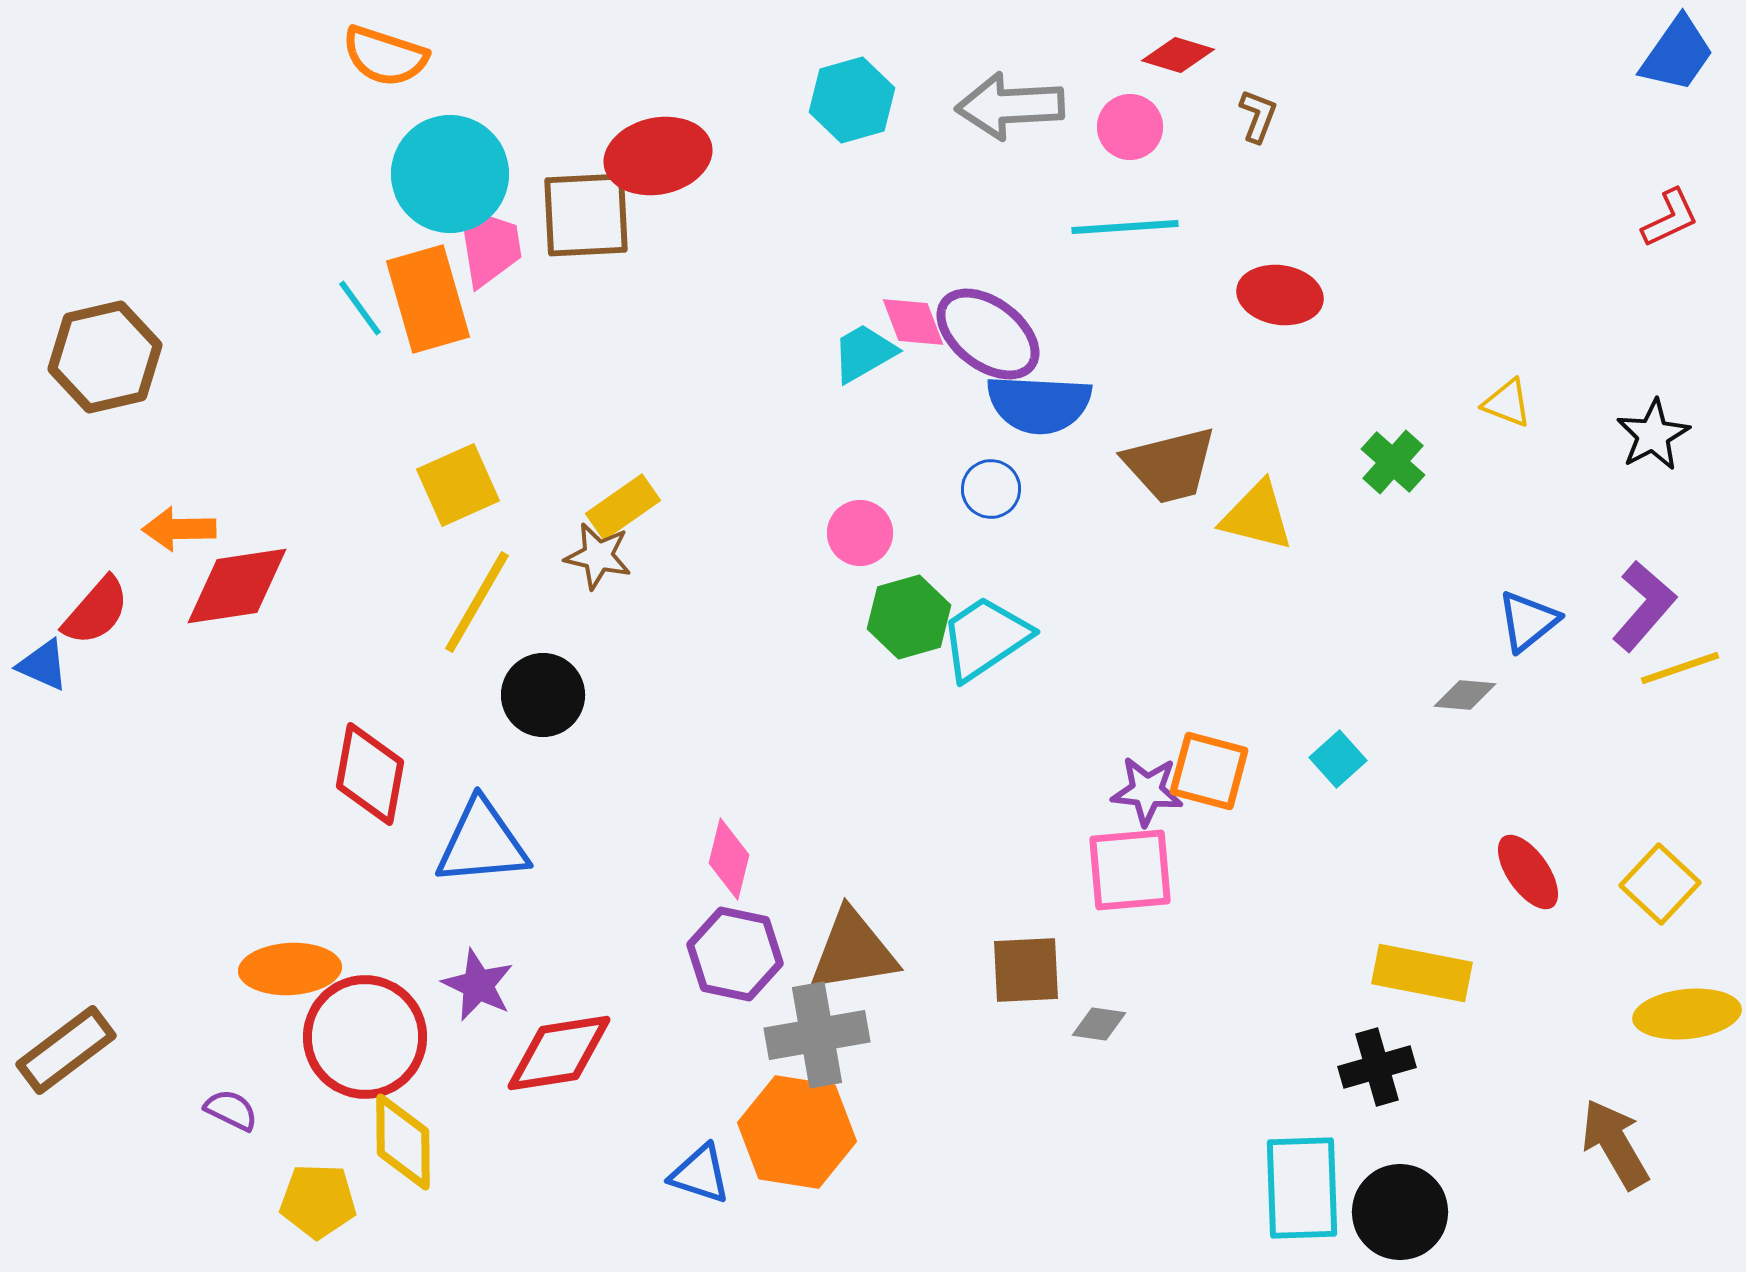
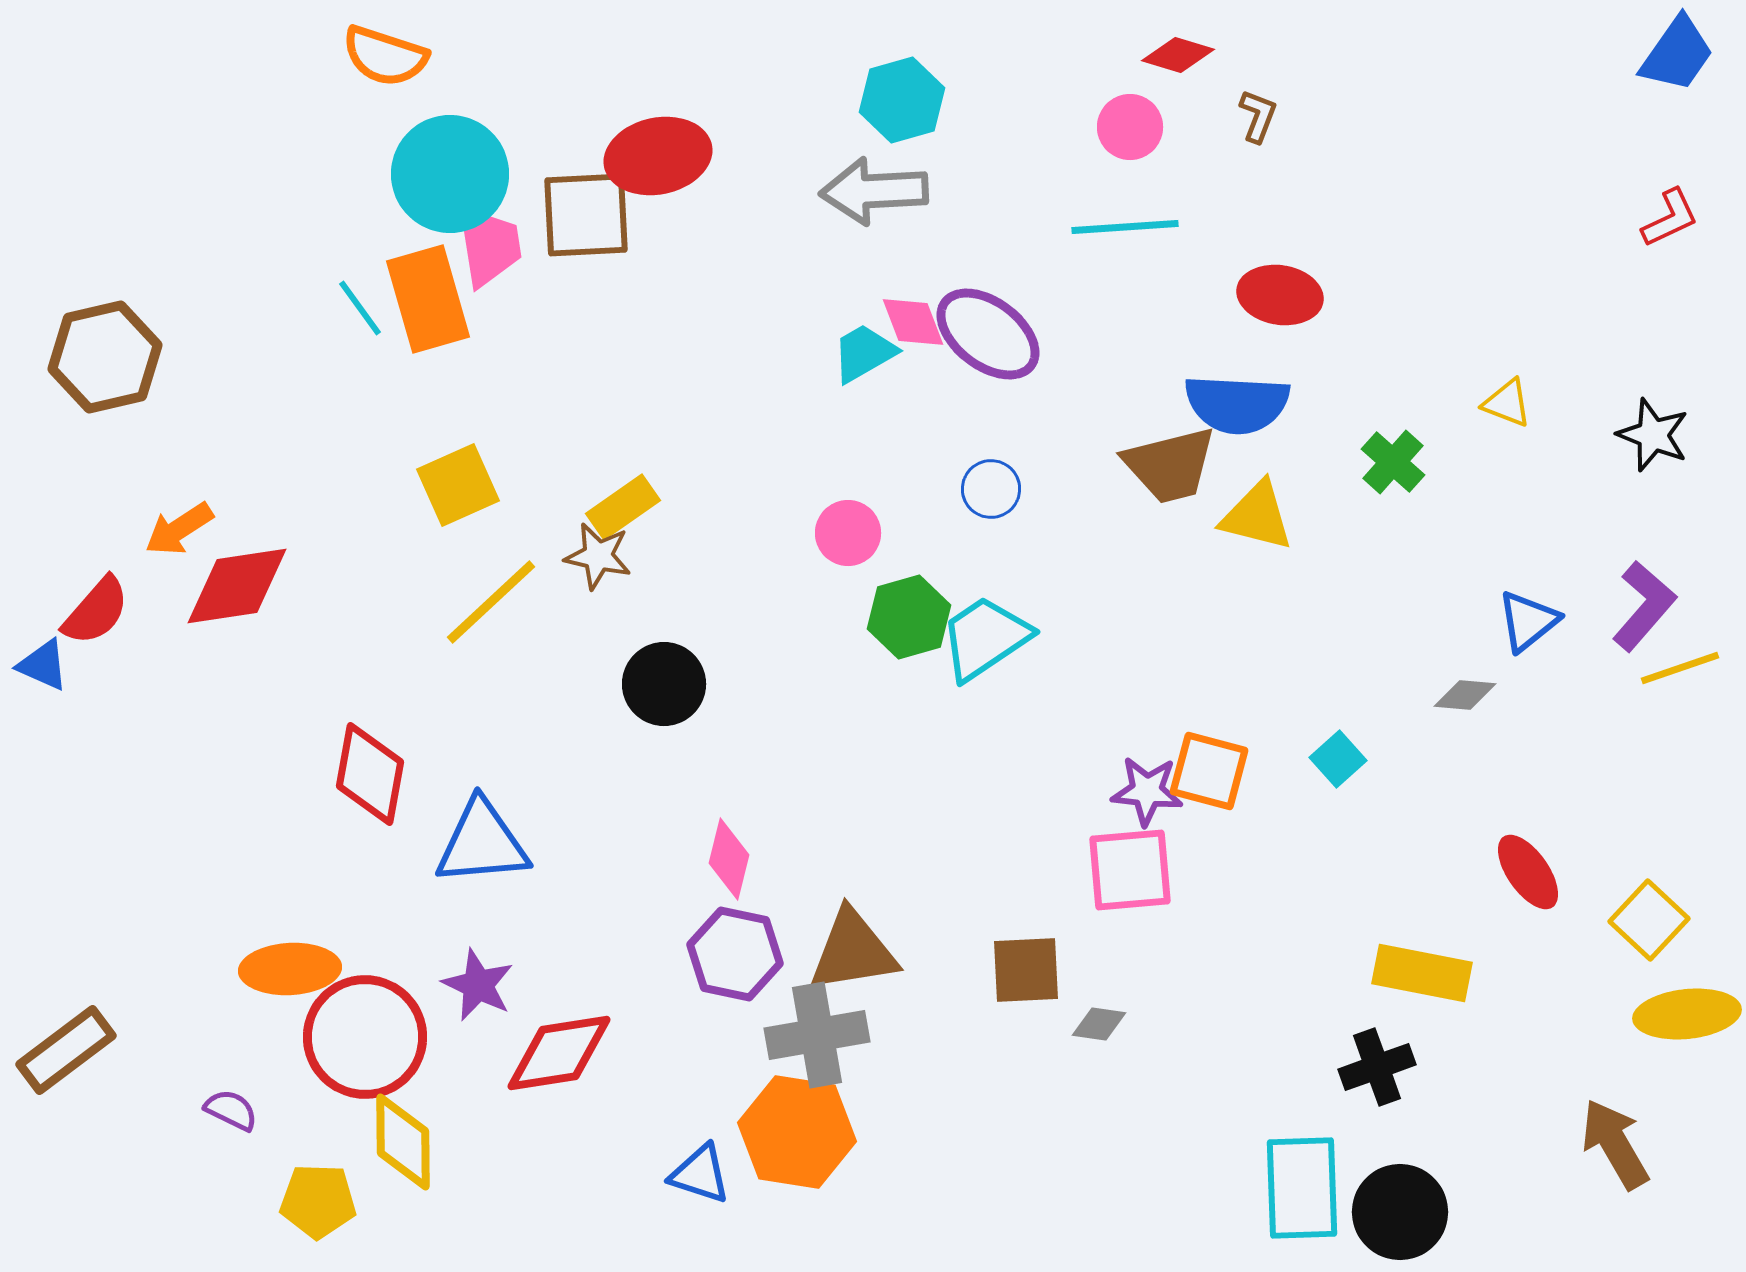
cyan hexagon at (852, 100): moved 50 px right
gray arrow at (1010, 106): moved 136 px left, 85 px down
blue semicircle at (1039, 404): moved 198 px right
black star at (1653, 435): rotated 22 degrees counterclockwise
orange arrow at (179, 529): rotated 32 degrees counterclockwise
pink circle at (860, 533): moved 12 px left
yellow line at (477, 602): moved 14 px right; rotated 17 degrees clockwise
black circle at (543, 695): moved 121 px right, 11 px up
yellow square at (1660, 884): moved 11 px left, 36 px down
black cross at (1377, 1067): rotated 4 degrees counterclockwise
